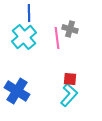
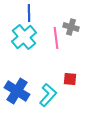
gray cross: moved 1 px right, 2 px up
pink line: moved 1 px left
cyan L-shape: moved 21 px left
